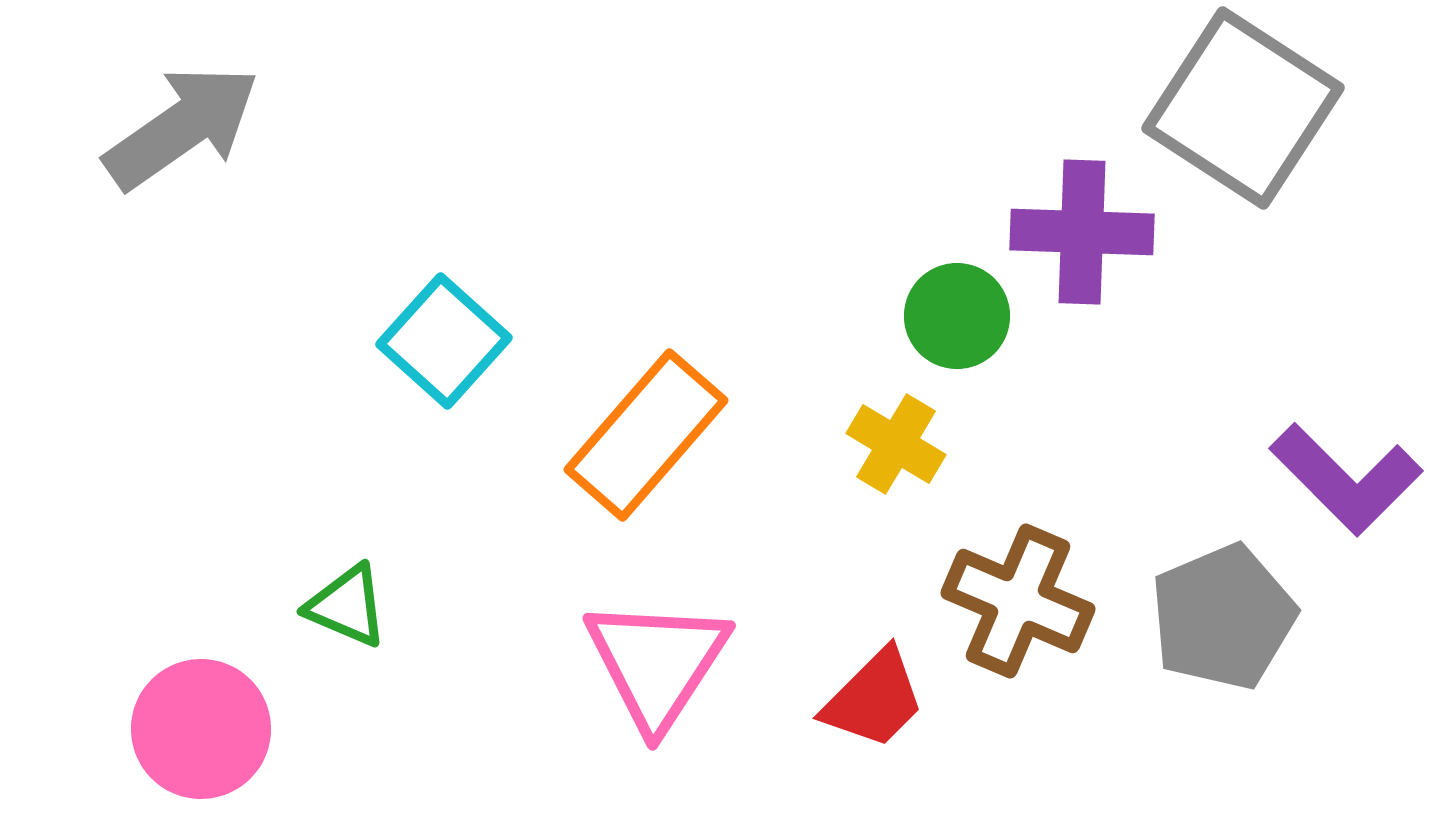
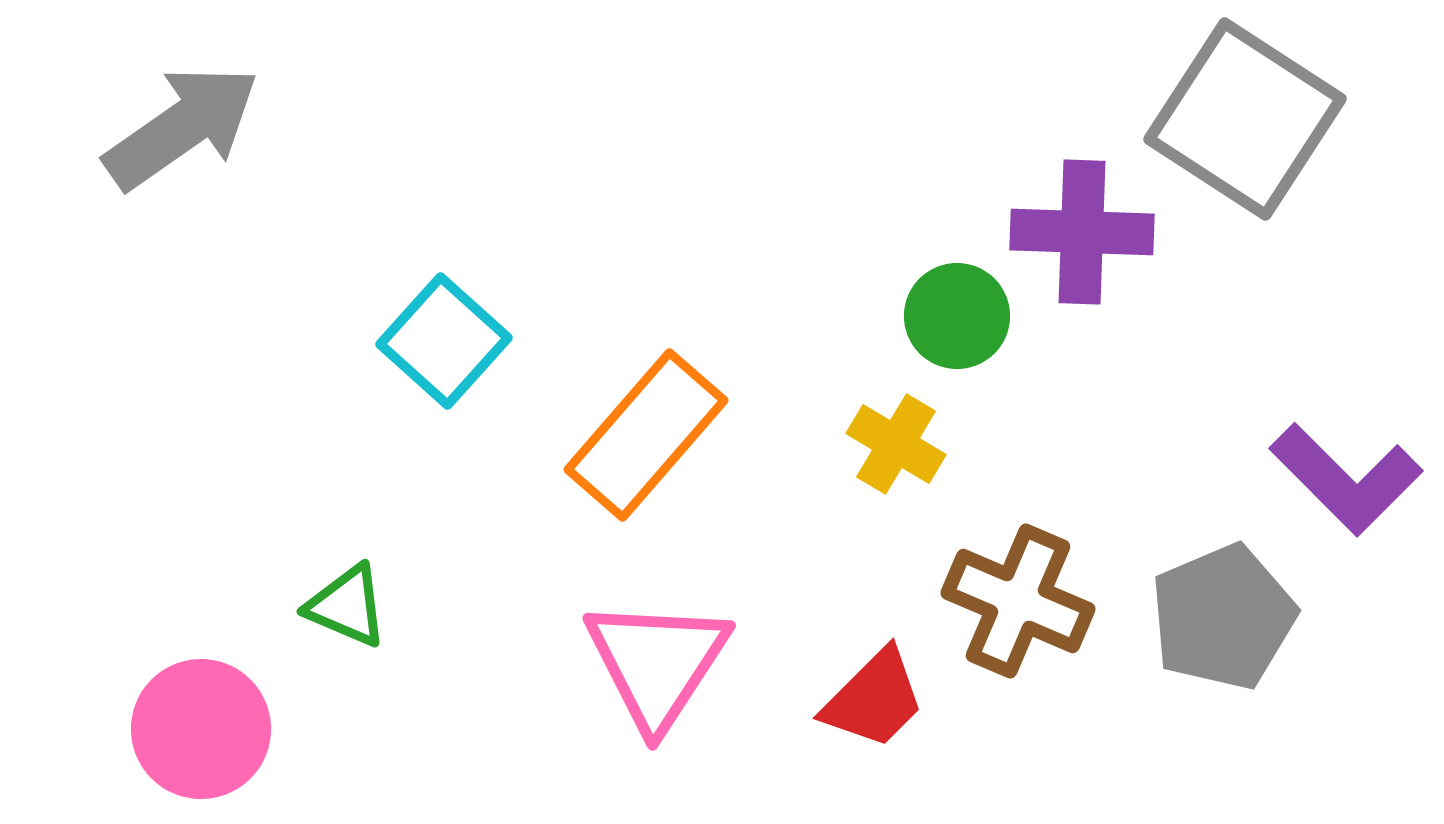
gray square: moved 2 px right, 11 px down
